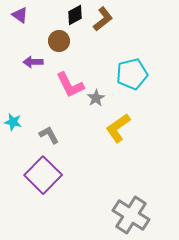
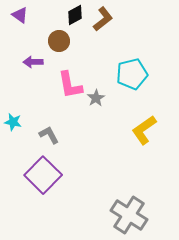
pink L-shape: rotated 16 degrees clockwise
yellow L-shape: moved 26 px right, 2 px down
gray cross: moved 2 px left
